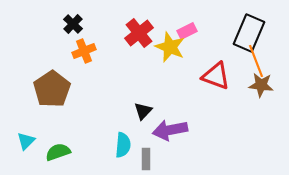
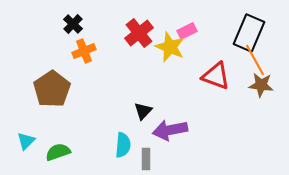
orange line: moved 1 px left, 1 px up; rotated 8 degrees counterclockwise
